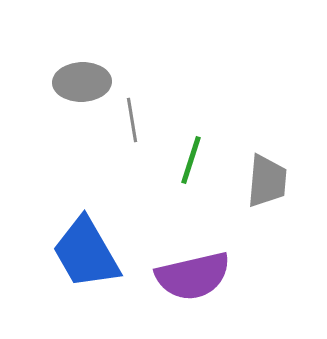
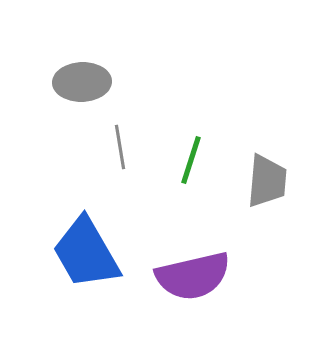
gray line: moved 12 px left, 27 px down
